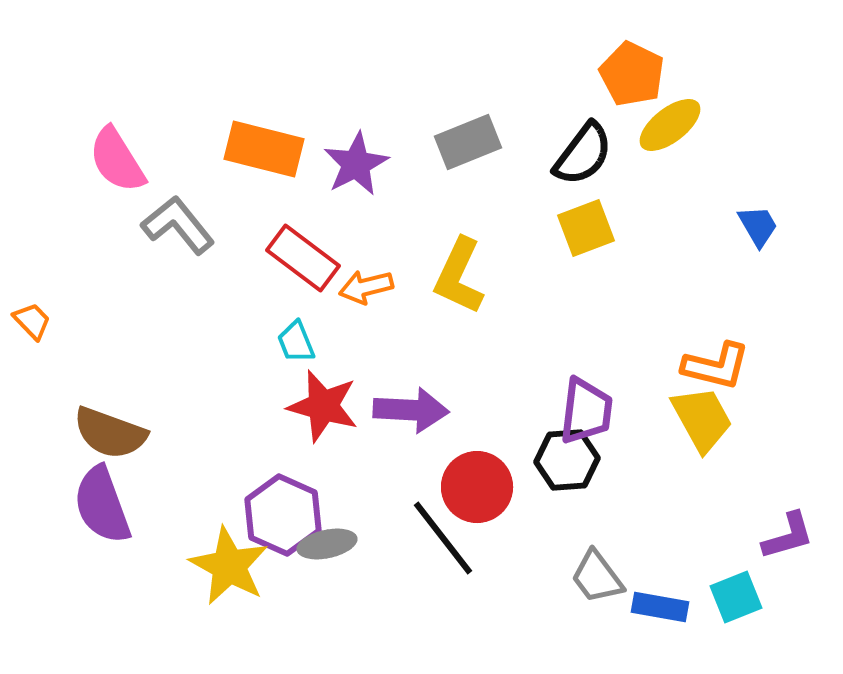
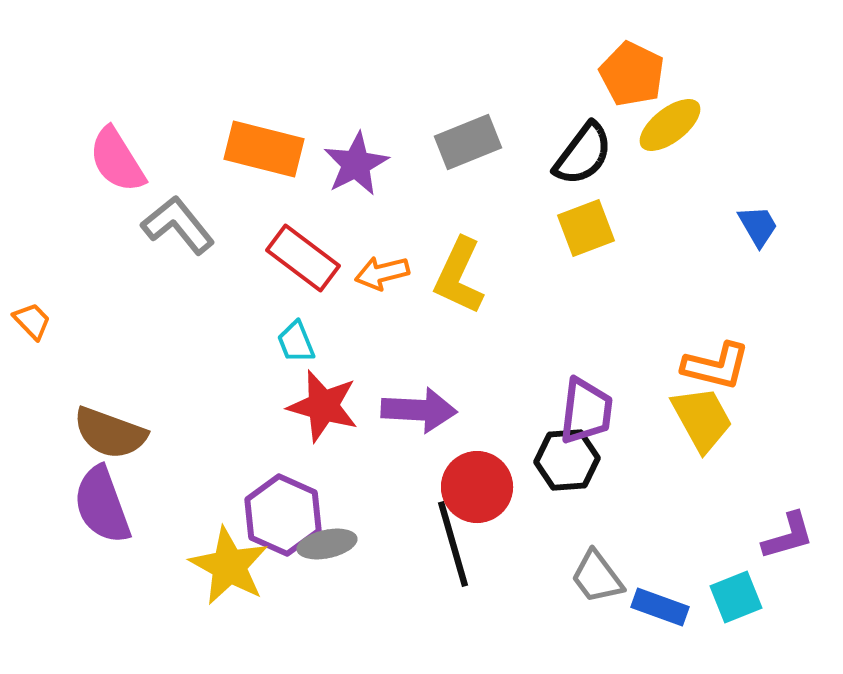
orange arrow: moved 16 px right, 14 px up
purple arrow: moved 8 px right
black line: moved 10 px right, 6 px down; rotated 22 degrees clockwise
blue rectangle: rotated 10 degrees clockwise
